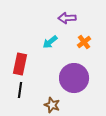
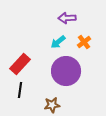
cyan arrow: moved 8 px right
red rectangle: rotated 30 degrees clockwise
purple circle: moved 8 px left, 7 px up
brown star: rotated 28 degrees counterclockwise
